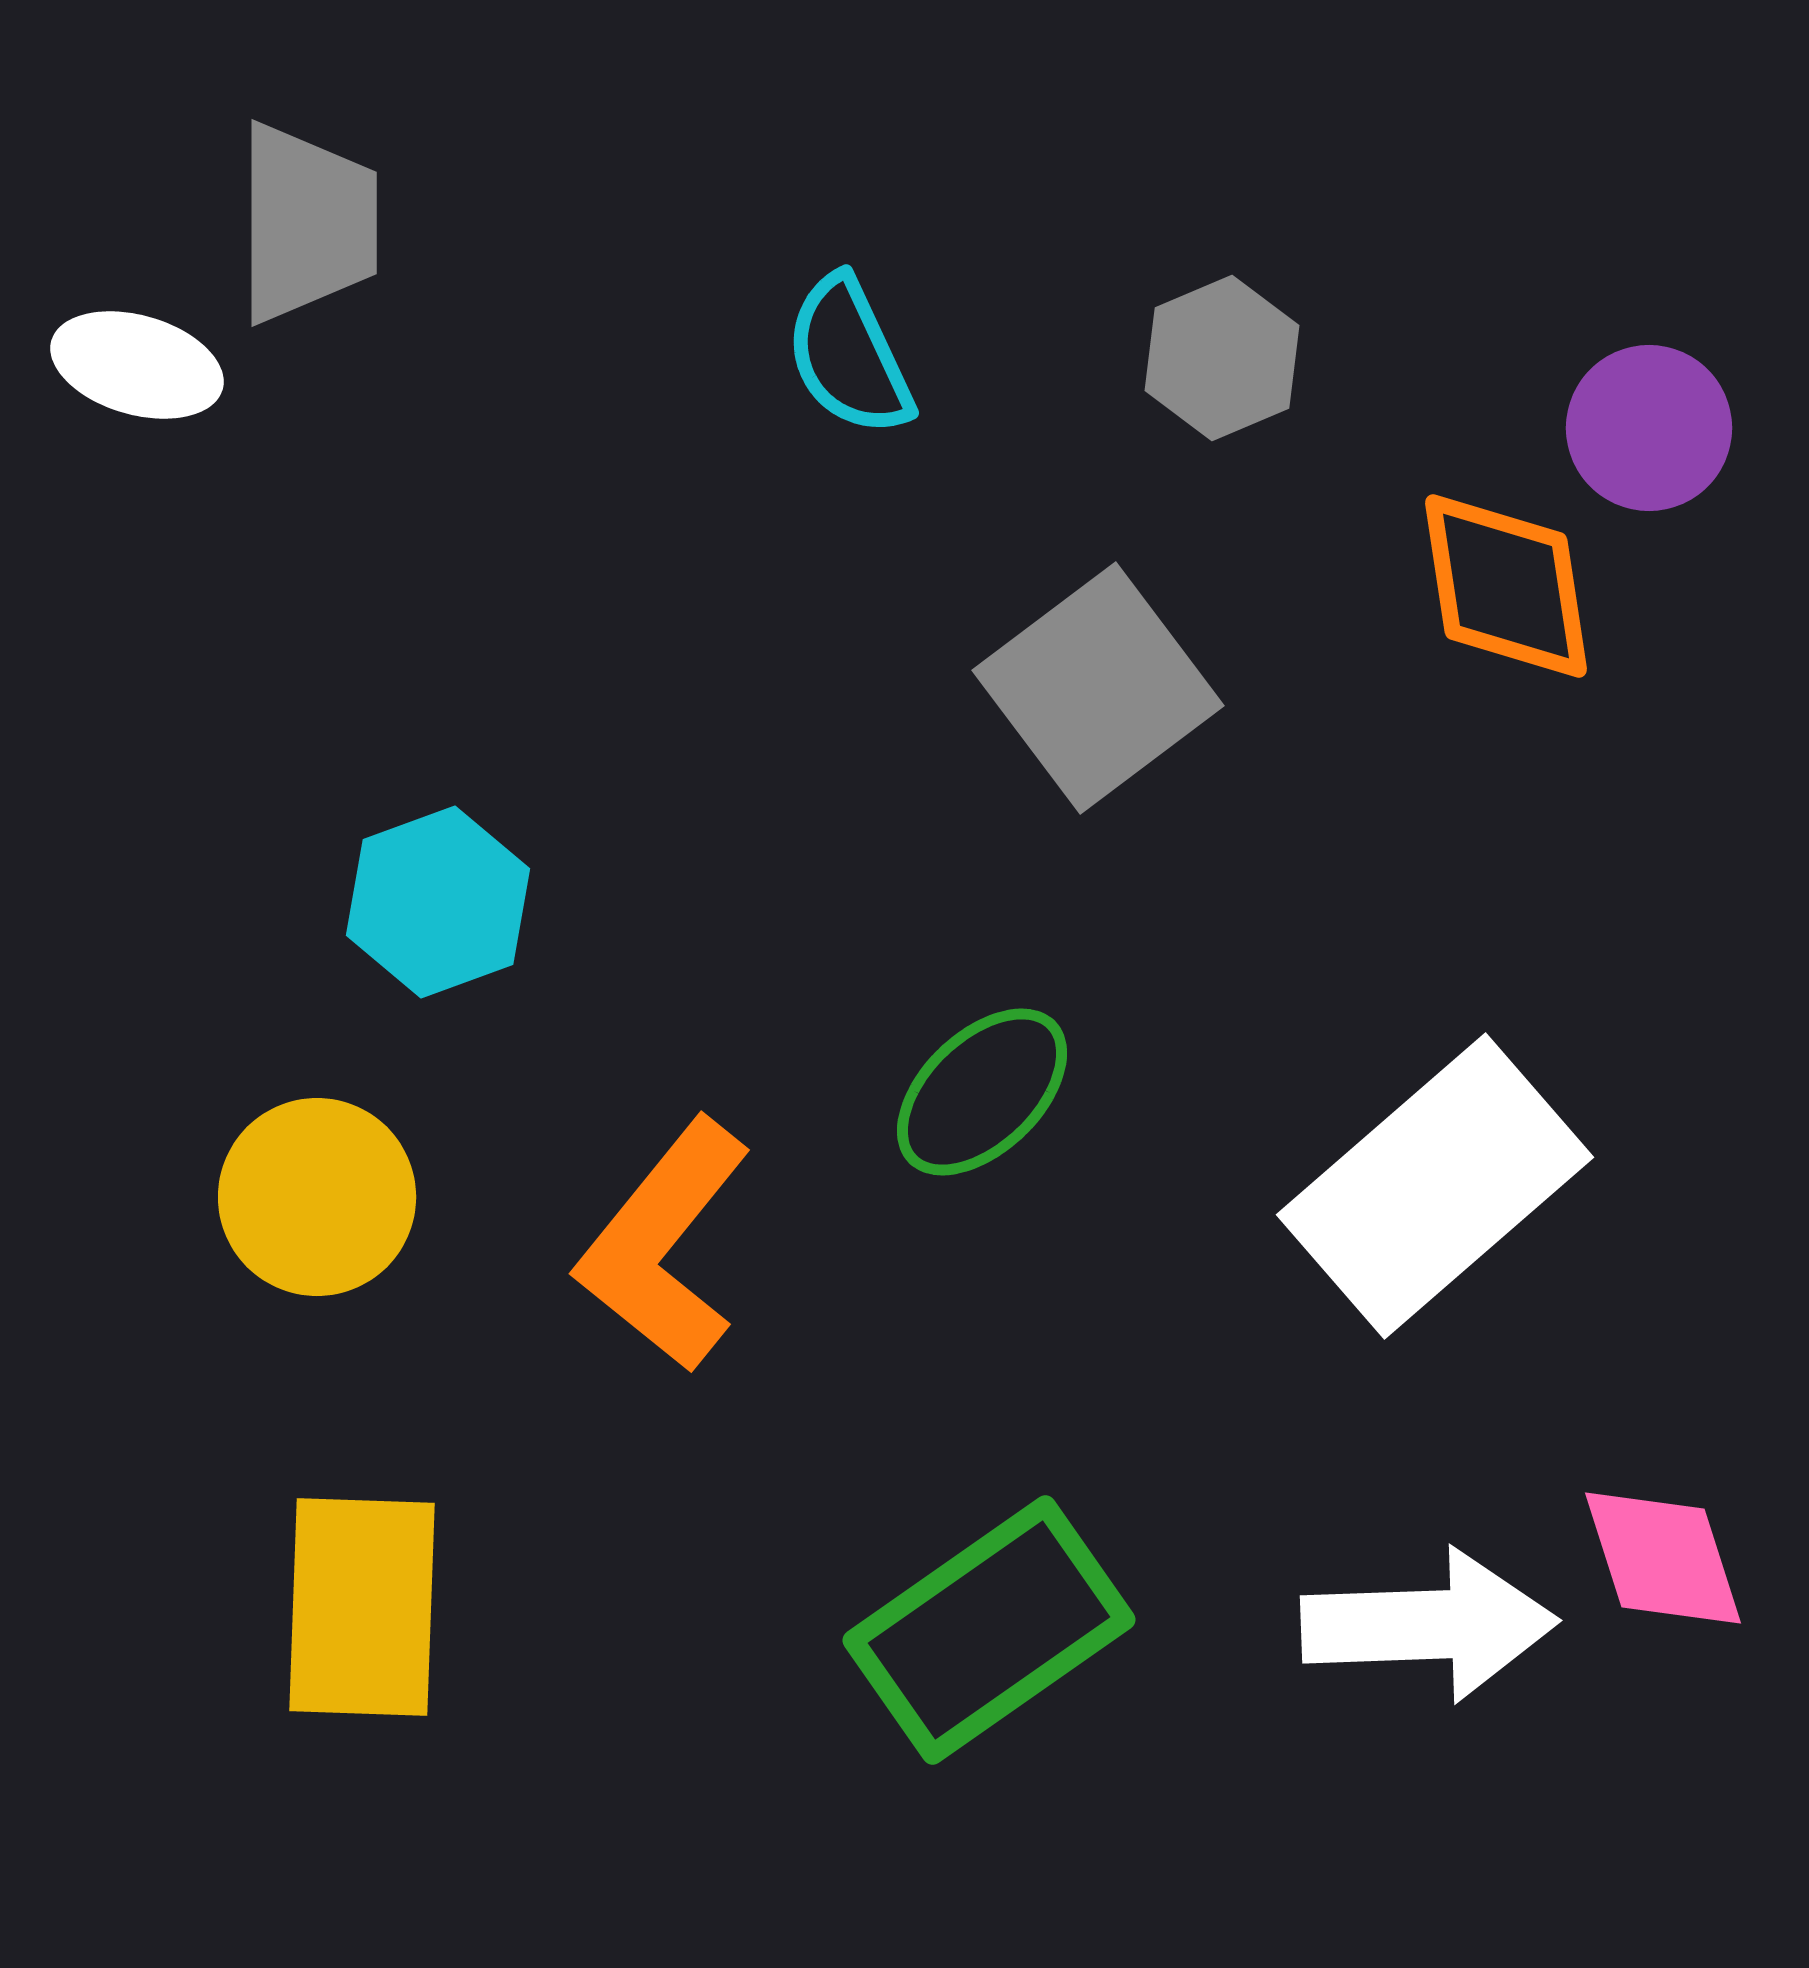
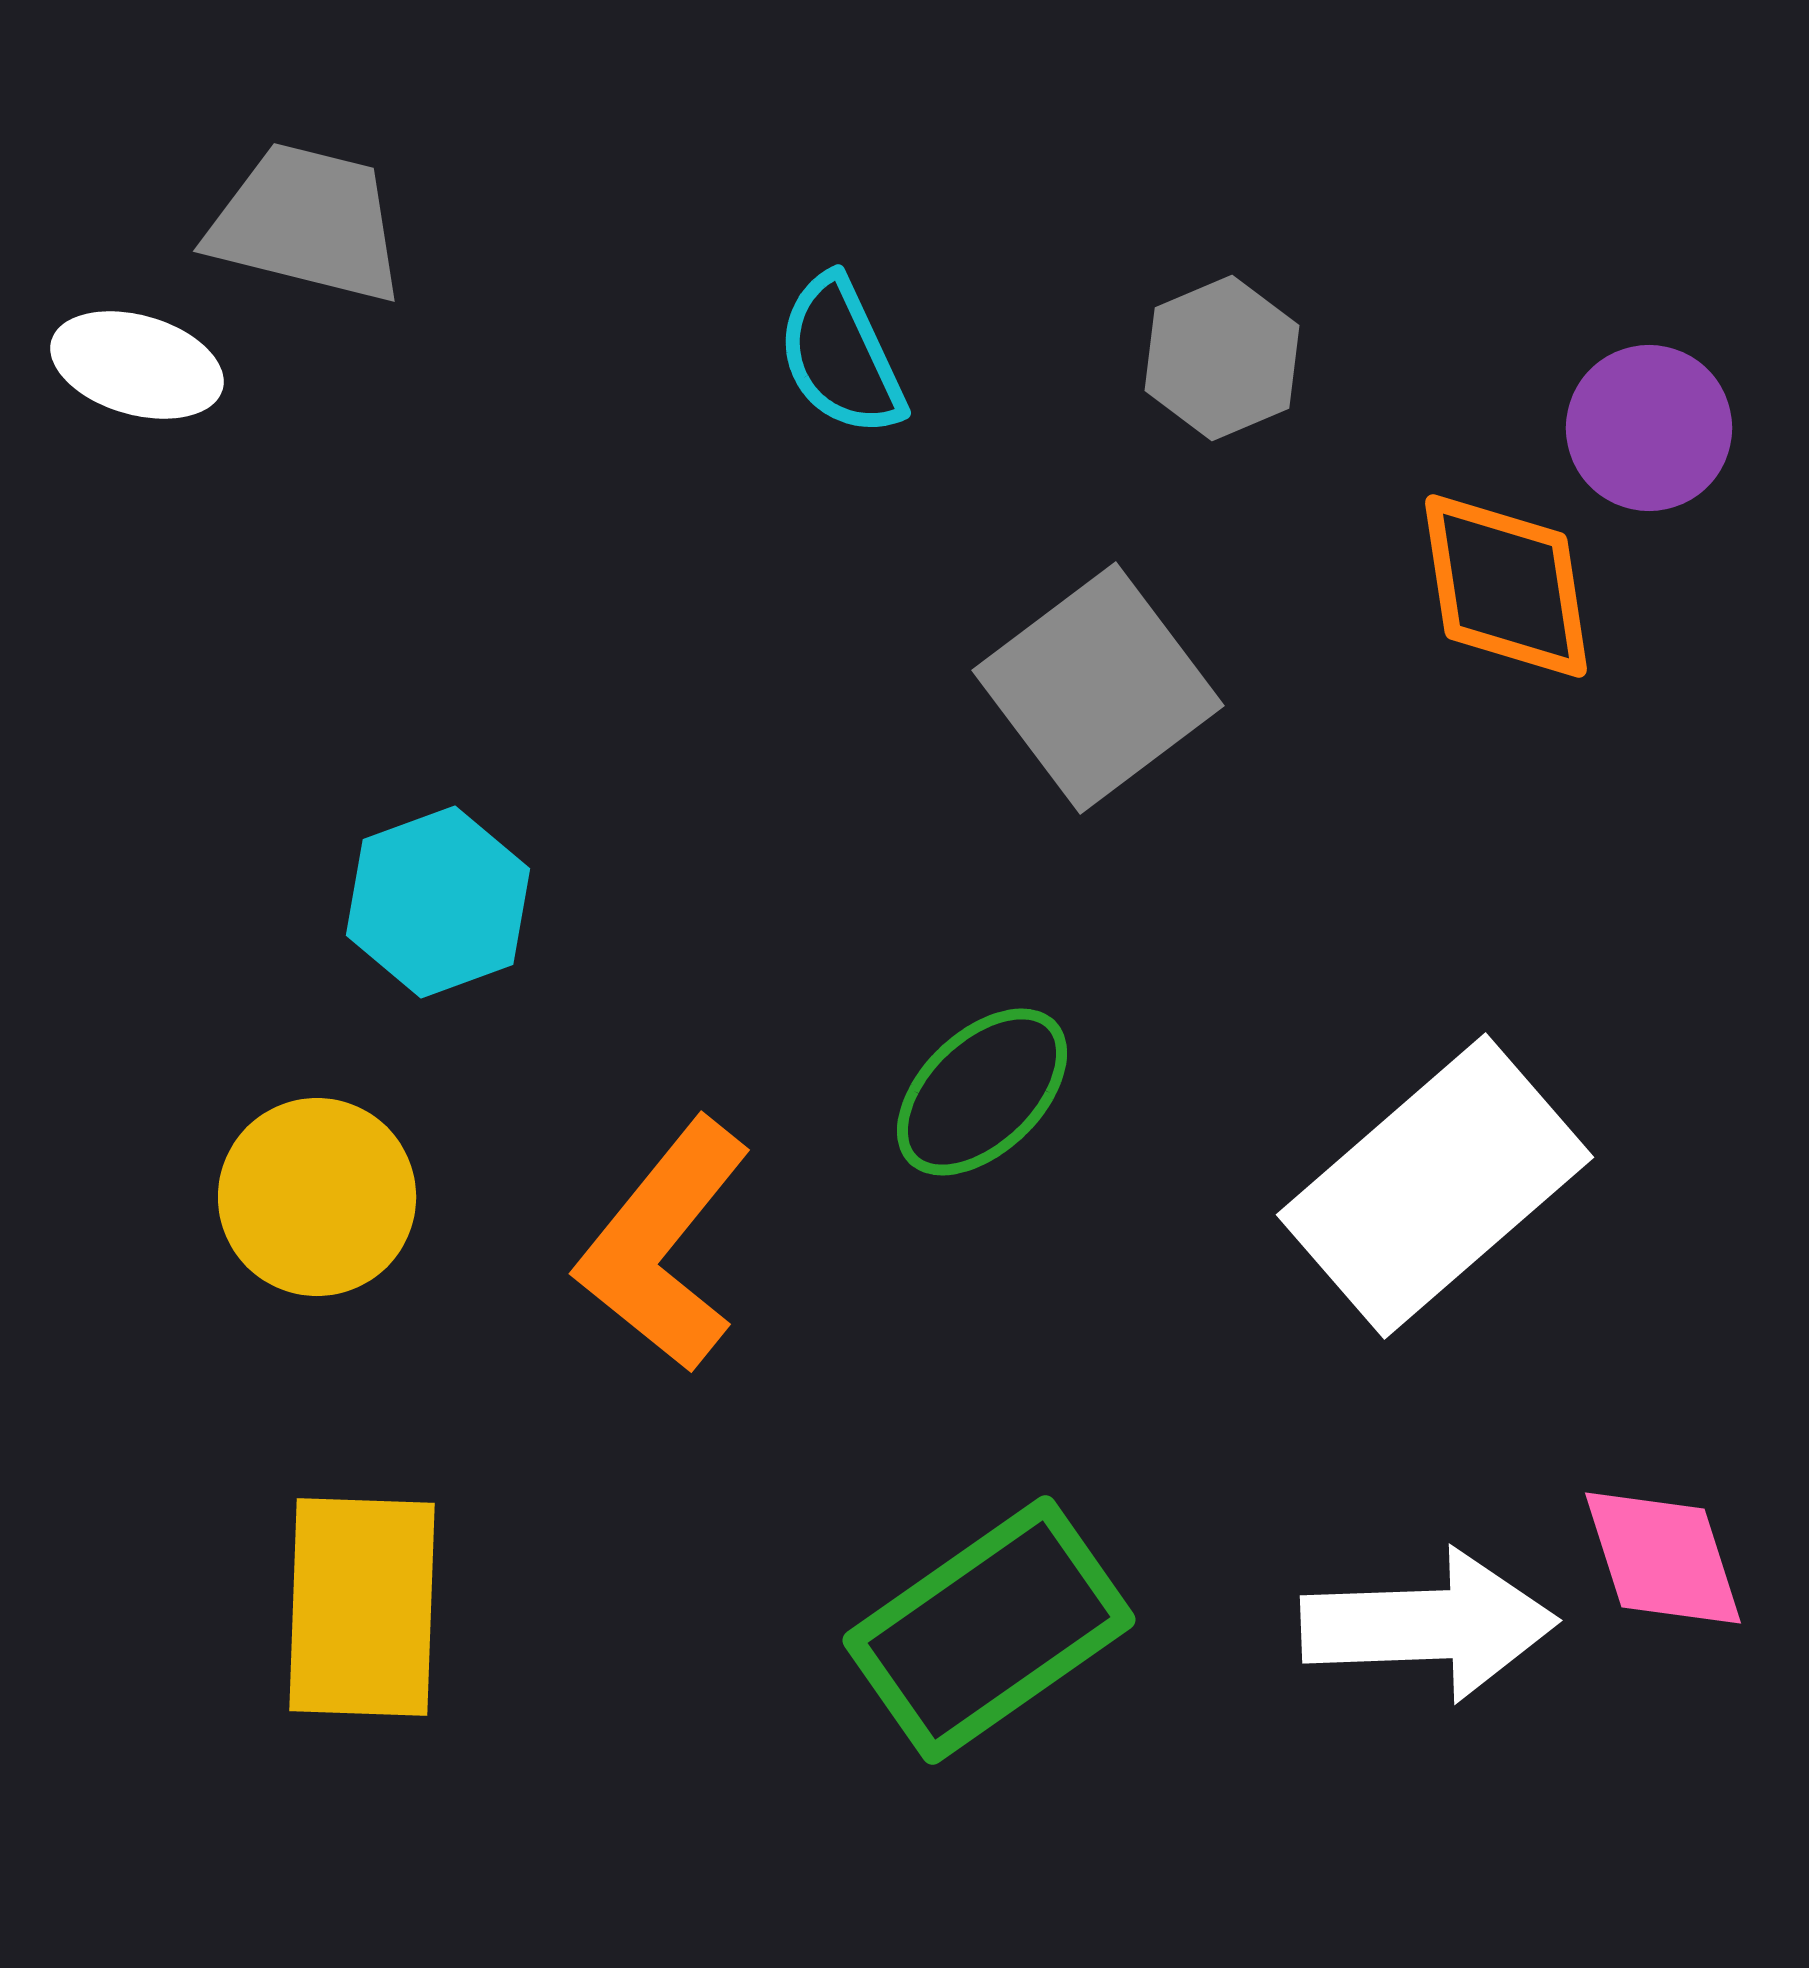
gray trapezoid: rotated 76 degrees counterclockwise
cyan semicircle: moved 8 px left
